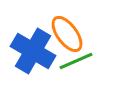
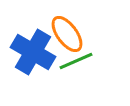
blue cross: moved 1 px down
